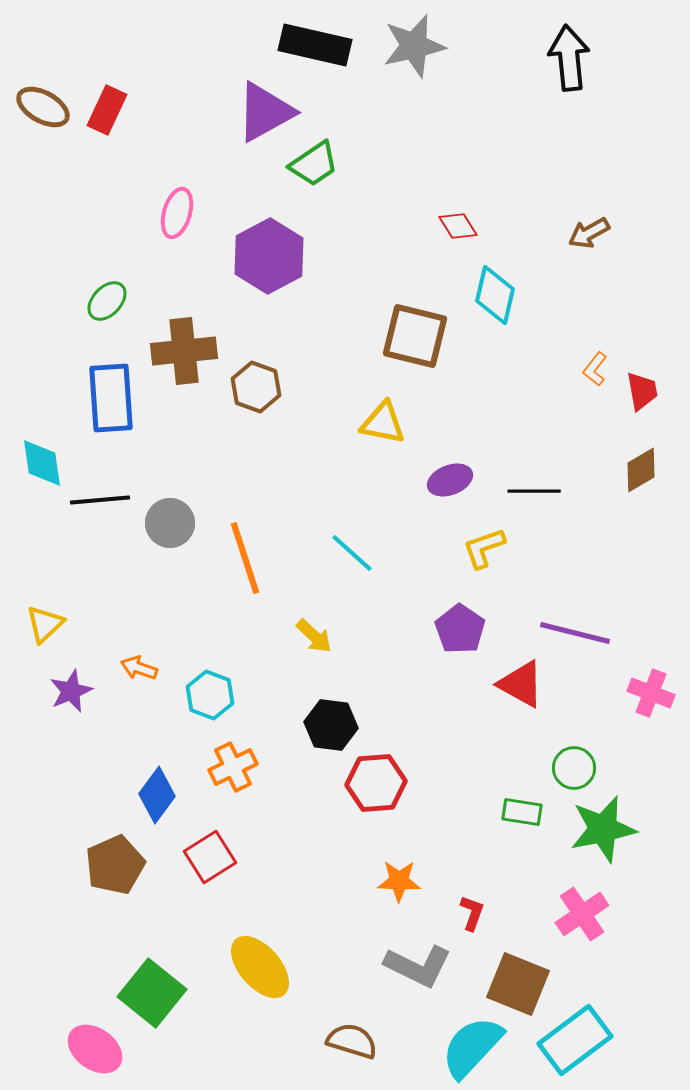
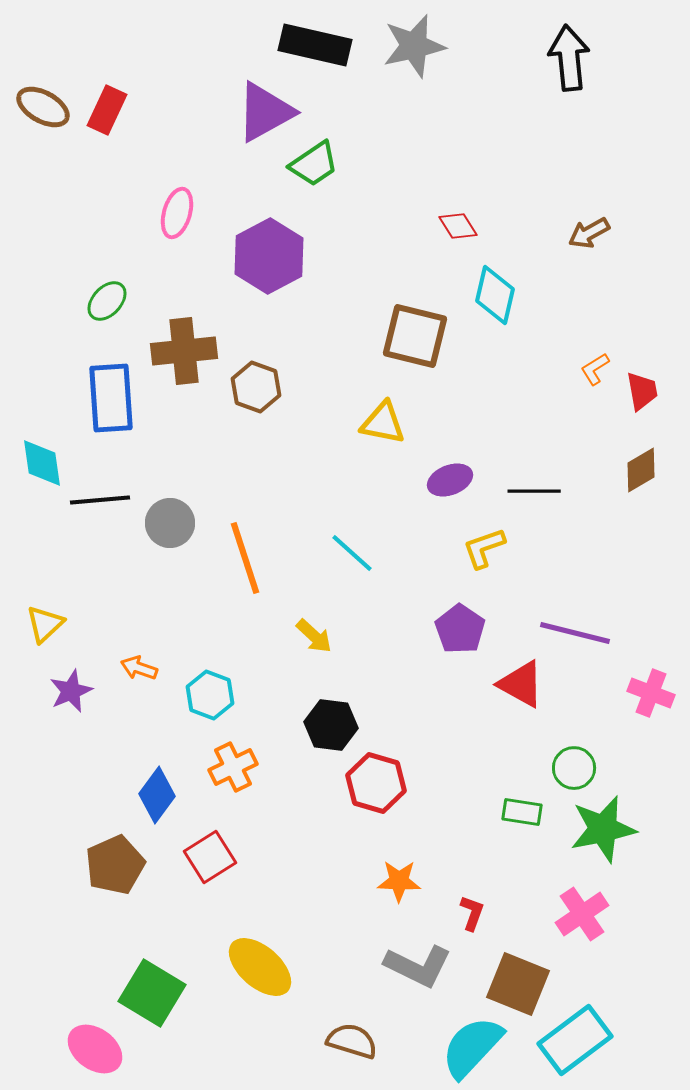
orange L-shape at (595, 369): rotated 20 degrees clockwise
red hexagon at (376, 783): rotated 20 degrees clockwise
yellow ellipse at (260, 967): rotated 8 degrees counterclockwise
green square at (152, 993): rotated 8 degrees counterclockwise
